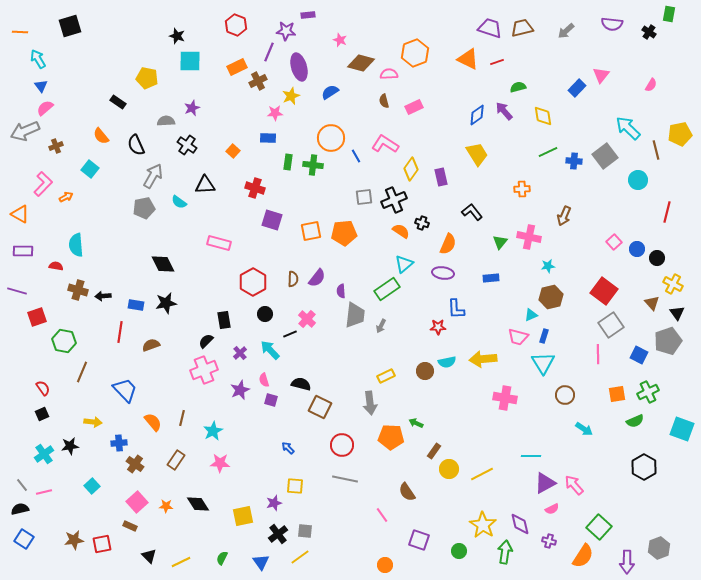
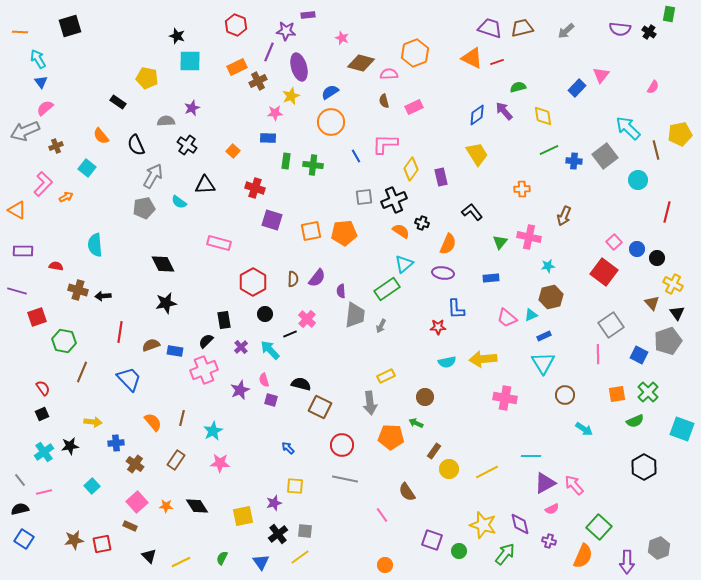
purple semicircle at (612, 24): moved 8 px right, 5 px down
pink star at (340, 40): moved 2 px right, 2 px up
orange triangle at (468, 59): moved 4 px right, 1 px up
pink semicircle at (651, 85): moved 2 px right, 2 px down
blue triangle at (41, 86): moved 4 px up
orange circle at (331, 138): moved 16 px up
pink L-shape at (385, 144): rotated 32 degrees counterclockwise
green line at (548, 152): moved 1 px right, 2 px up
green rectangle at (288, 162): moved 2 px left, 1 px up
cyan square at (90, 169): moved 3 px left, 1 px up
orange triangle at (20, 214): moved 3 px left, 4 px up
cyan semicircle at (76, 245): moved 19 px right
red square at (604, 291): moved 19 px up
blue rectangle at (136, 305): moved 39 px right, 46 px down
blue rectangle at (544, 336): rotated 48 degrees clockwise
pink trapezoid at (518, 337): moved 11 px left, 19 px up; rotated 25 degrees clockwise
purple cross at (240, 353): moved 1 px right, 6 px up
brown circle at (425, 371): moved 26 px down
blue trapezoid at (125, 390): moved 4 px right, 11 px up
green cross at (648, 392): rotated 20 degrees counterclockwise
blue cross at (119, 443): moved 3 px left
cyan cross at (44, 454): moved 2 px up
yellow line at (482, 474): moved 5 px right, 2 px up
gray line at (22, 485): moved 2 px left, 5 px up
black diamond at (198, 504): moved 1 px left, 2 px down
yellow star at (483, 525): rotated 16 degrees counterclockwise
purple square at (419, 540): moved 13 px right
green arrow at (505, 552): moved 2 px down; rotated 30 degrees clockwise
orange semicircle at (583, 556): rotated 10 degrees counterclockwise
